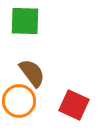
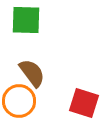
green square: moved 1 px right, 1 px up
red square: moved 10 px right, 2 px up; rotated 8 degrees counterclockwise
